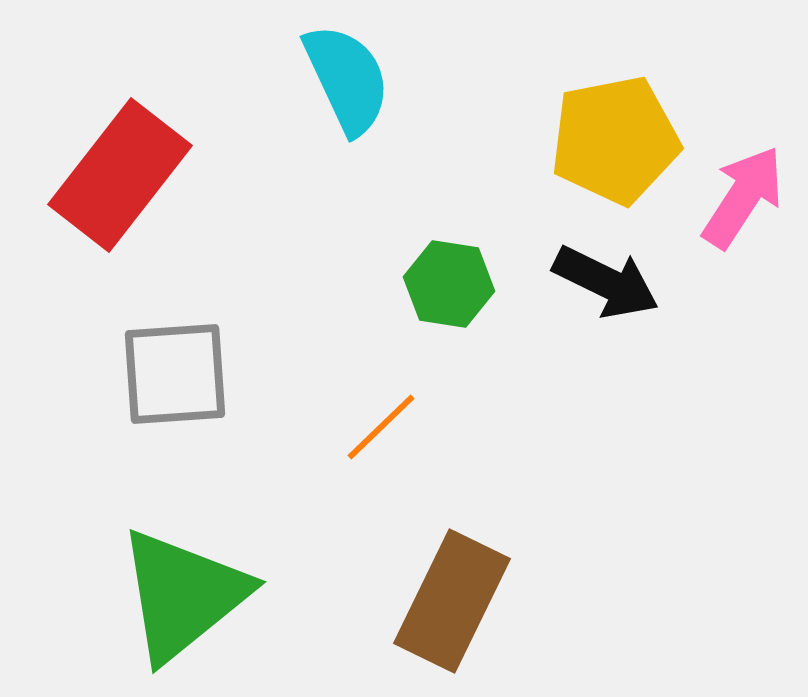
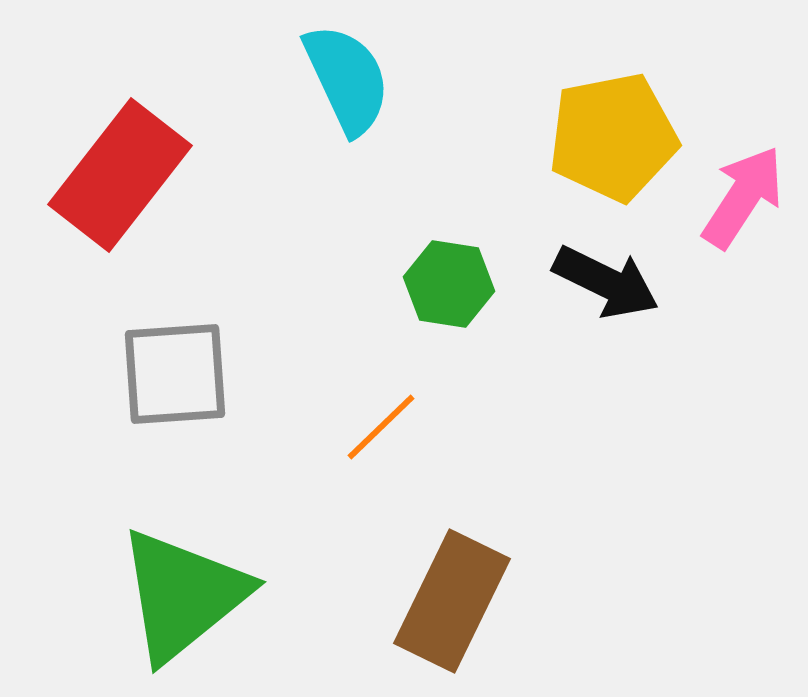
yellow pentagon: moved 2 px left, 3 px up
